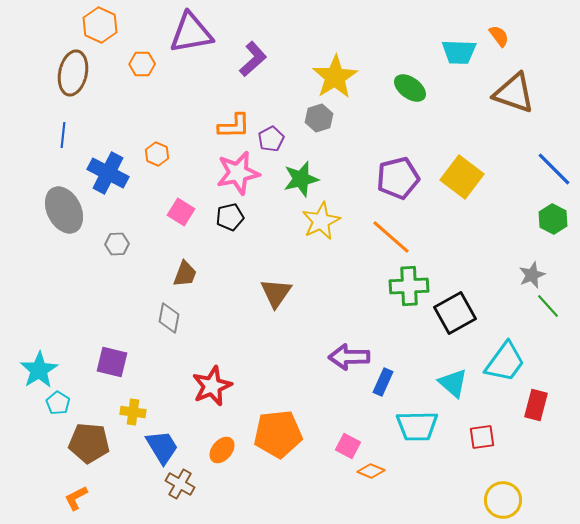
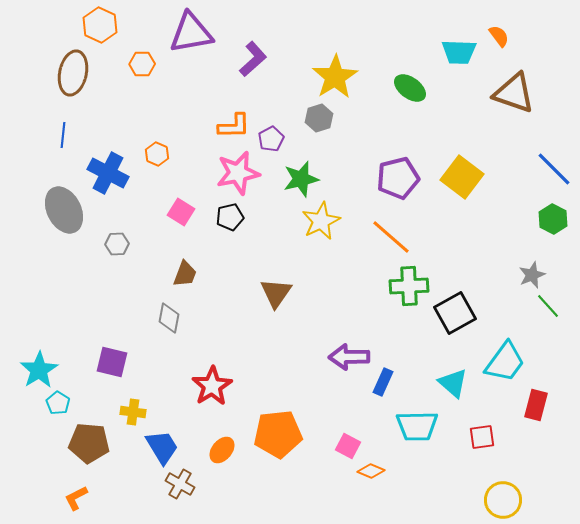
red star at (212, 386): rotated 9 degrees counterclockwise
